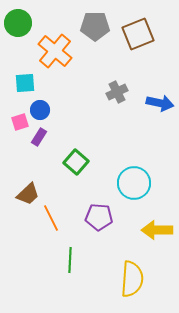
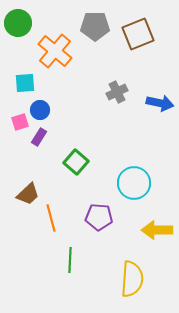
orange line: rotated 12 degrees clockwise
